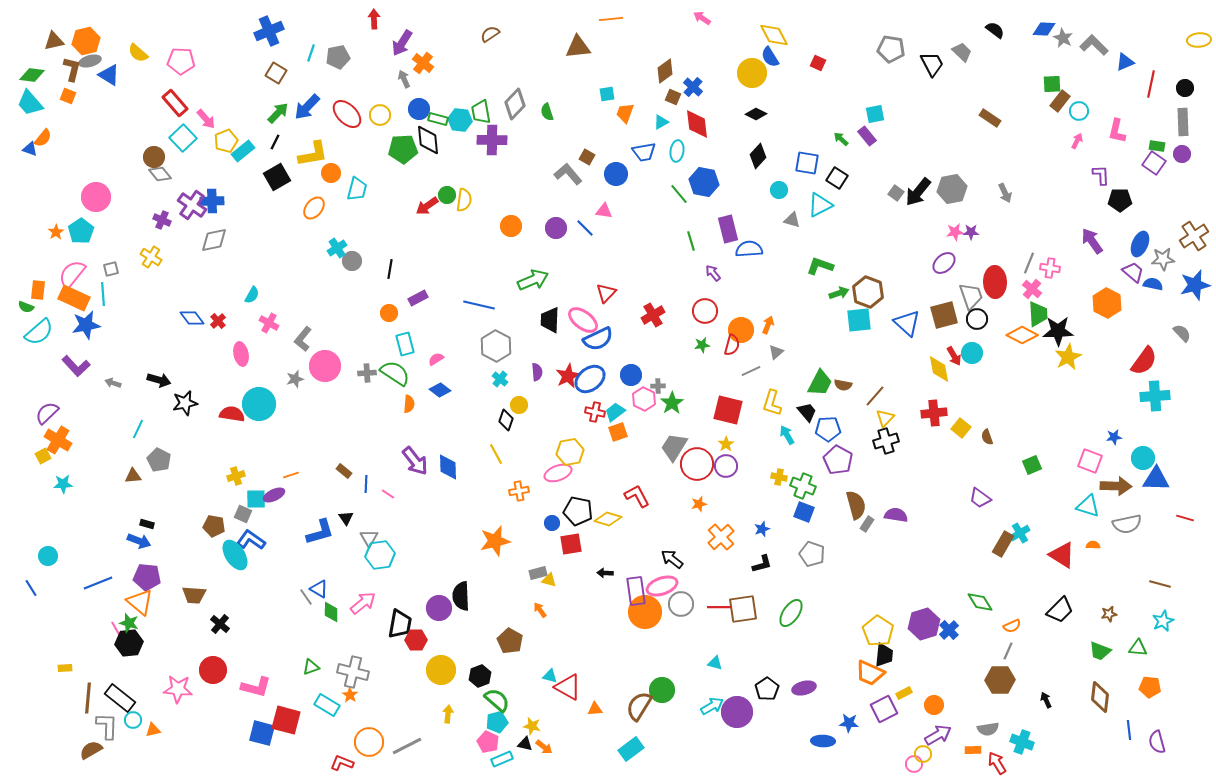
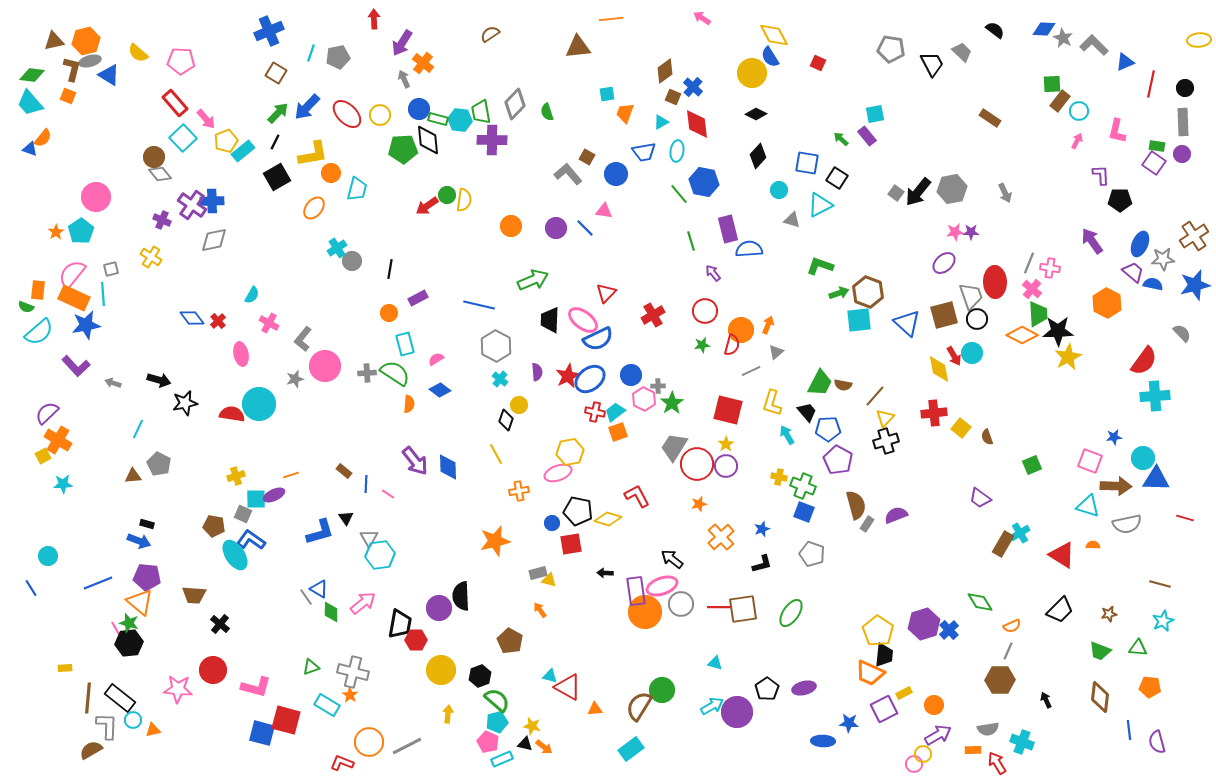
gray pentagon at (159, 460): moved 4 px down
purple semicircle at (896, 515): rotated 30 degrees counterclockwise
